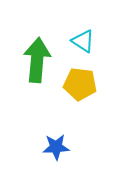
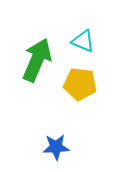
cyan triangle: rotated 10 degrees counterclockwise
green arrow: rotated 18 degrees clockwise
